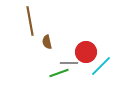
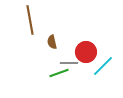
brown line: moved 1 px up
brown semicircle: moved 5 px right
cyan line: moved 2 px right
